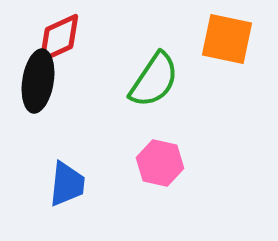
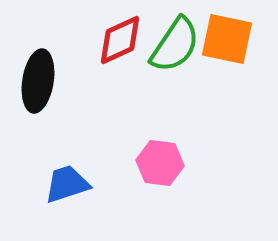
red diamond: moved 61 px right, 2 px down
green semicircle: moved 21 px right, 35 px up
pink hexagon: rotated 6 degrees counterclockwise
blue trapezoid: rotated 114 degrees counterclockwise
